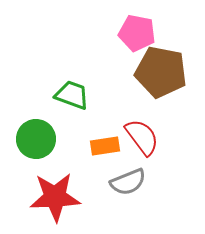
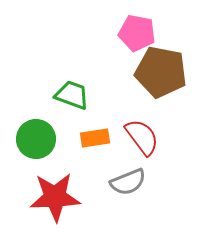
orange rectangle: moved 10 px left, 8 px up
